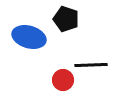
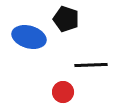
red circle: moved 12 px down
